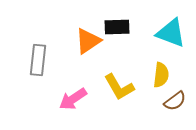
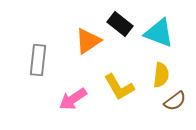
black rectangle: moved 3 px right, 3 px up; rotated 40 degrees clockwise
cyan triangle: moved 12 px left
